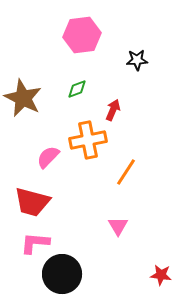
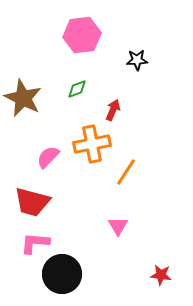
orange cross: moved 4 px right, 4 px down
